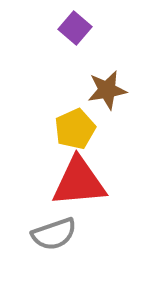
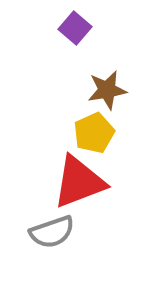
yellow pentagon: moved 19 px right, 4 px down
red triangle: rotated 16 degrees counterclockwise
gray semicircle: moved 2 px left, 2 px up
